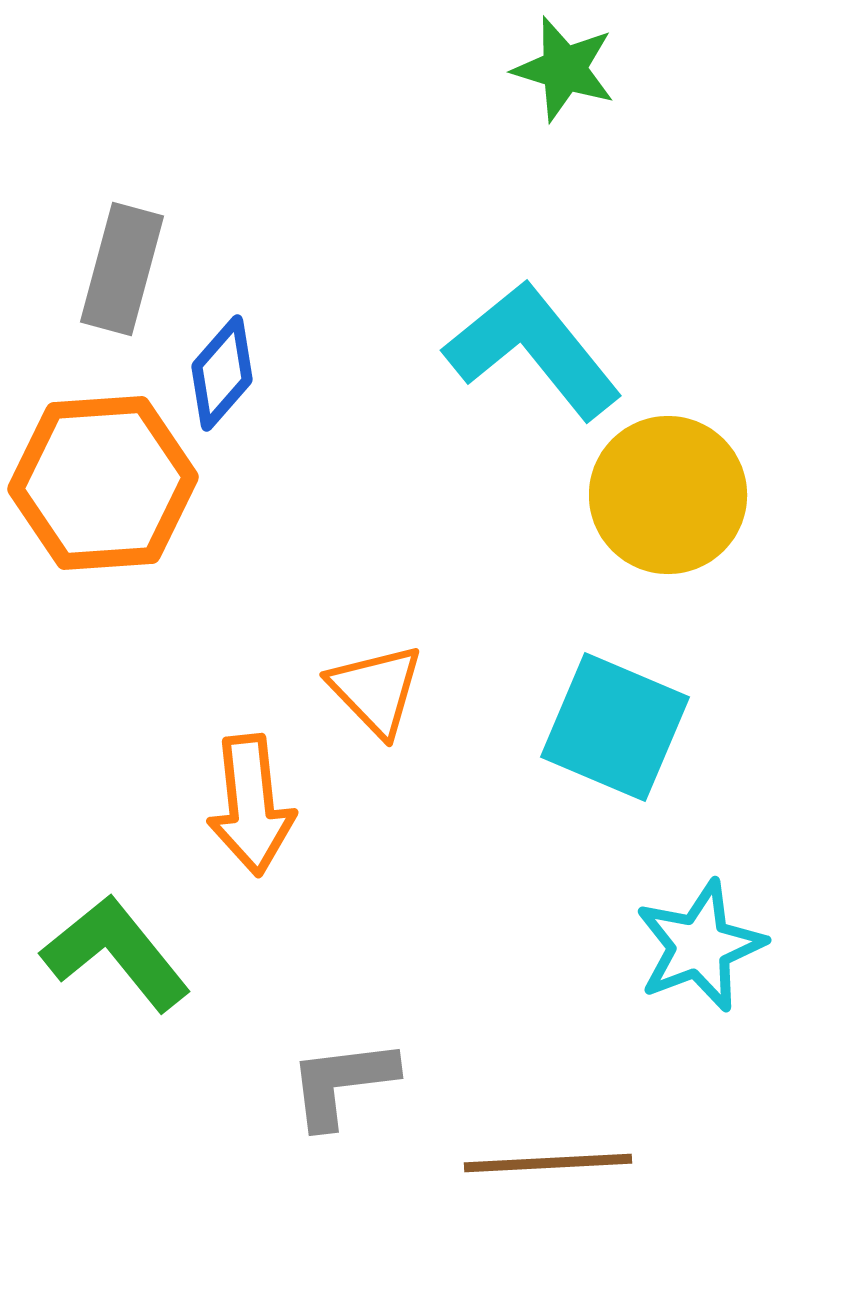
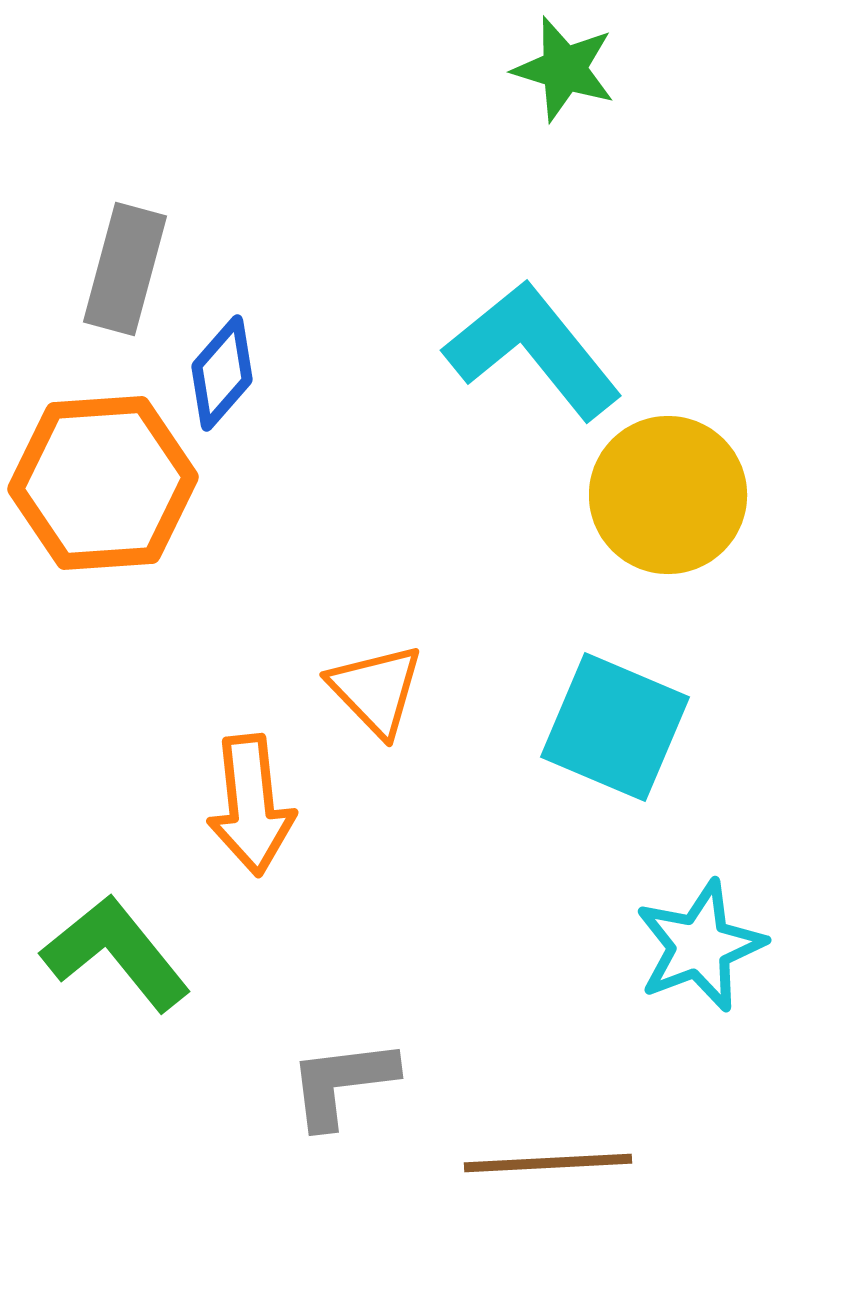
gray rectangle: moved 3 px right
